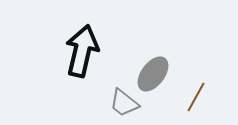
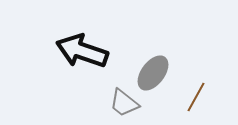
black arrow: rotated 84 degrees counterclockwise
gray ellipse: moved 1 px up
